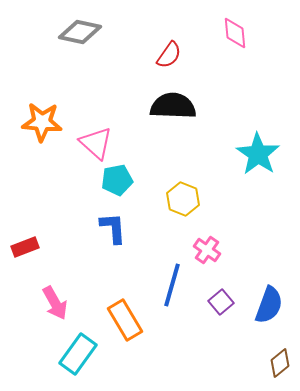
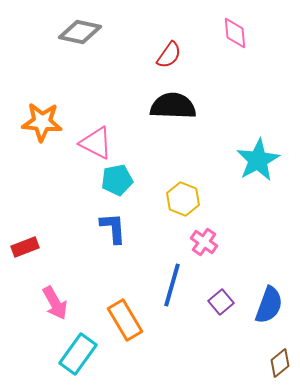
pink triangle: rotated 15 degrees counterclockwise
cyan star: moved 6 px down; rotated 9 degrees clockwise
pink cross: moved 3 px left, 8 px up
